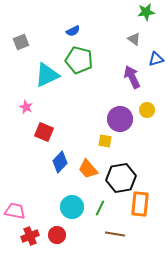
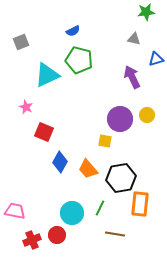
gray triangle: rotated 24 degrees counterclockwise
yellow circle: moved 5 px down
blue diamond: rotated 15 degrees counterclockwise
cyan circle: moved 6 px down
red cross: moved 2 px right, 4 px down
